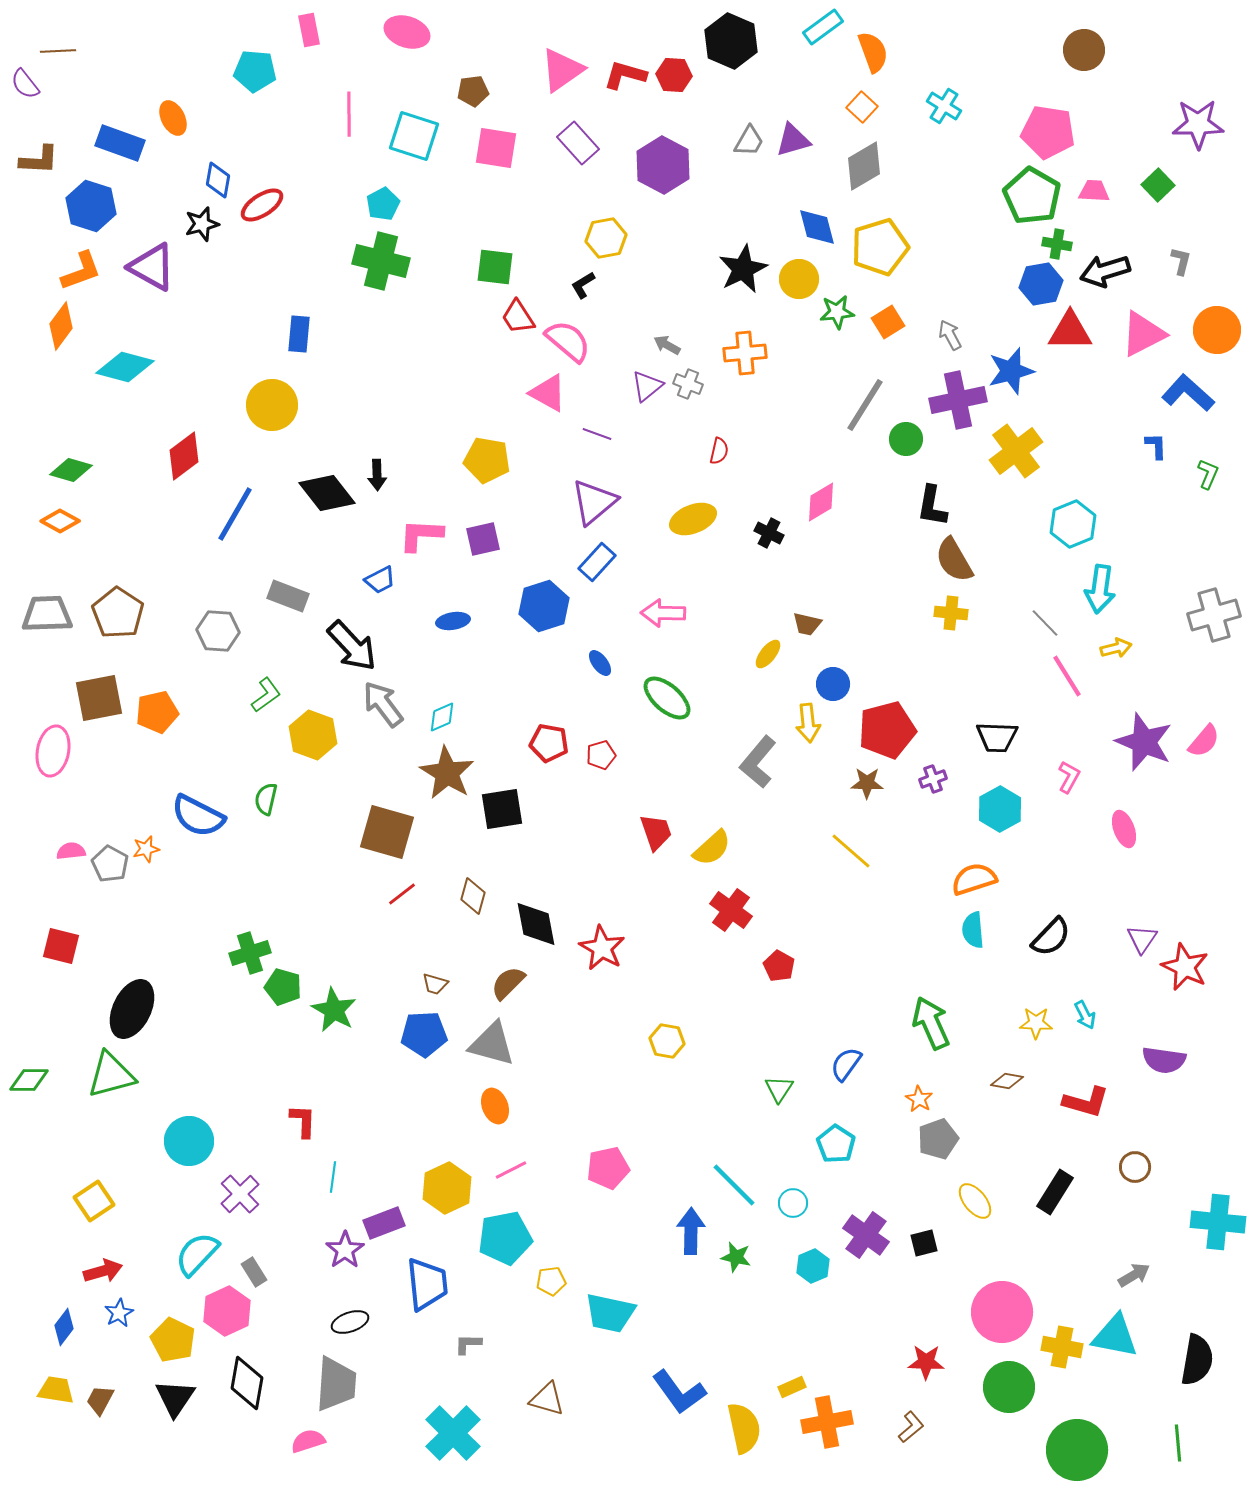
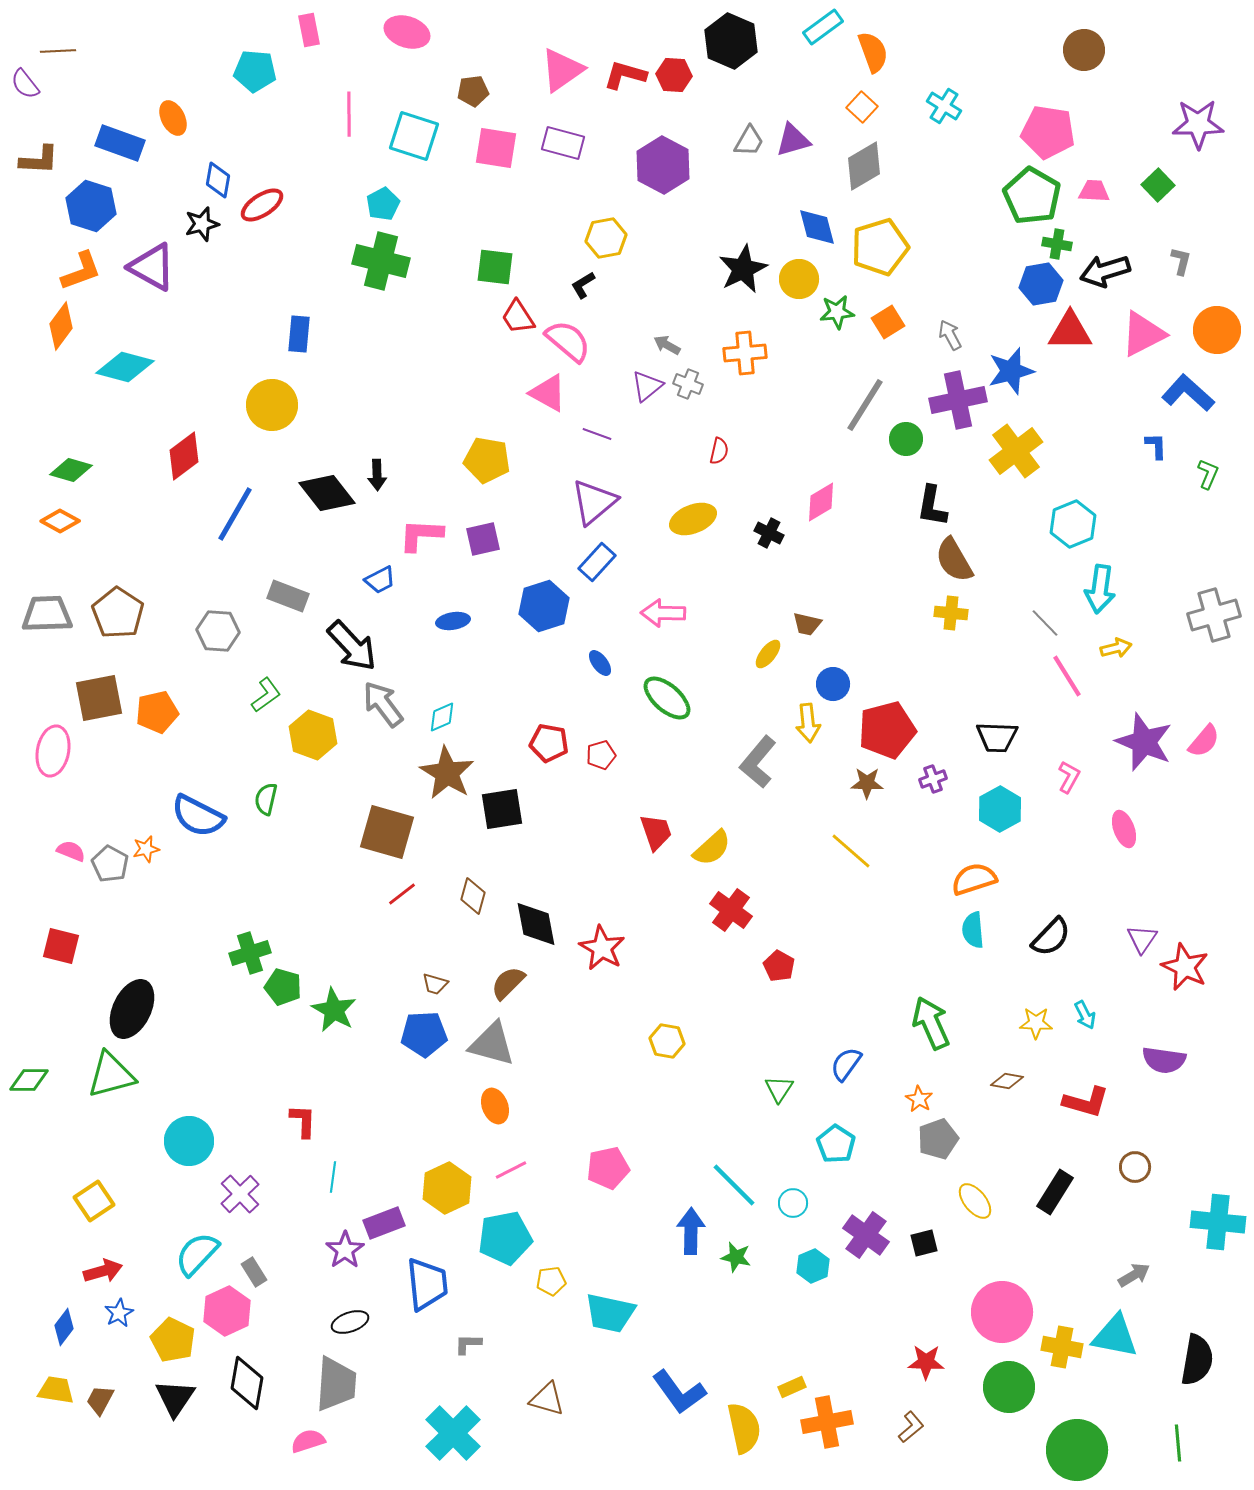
purple rectangle at (578, 143): moved 15 px left; rotated 33 degrees counterclockwise
pink semicircle at (71, 851): rotated 28 degrees clockwise
